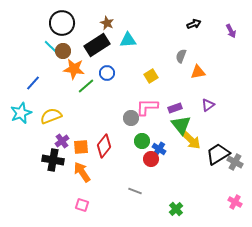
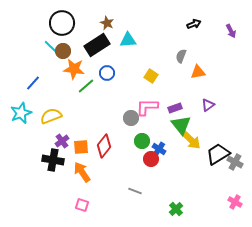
yellow square: rotated 24 degrees counterclockwise
